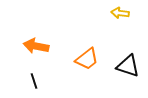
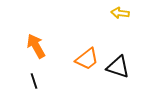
orange arrow: rotated 50 degrees clockwise
black triangle: moved 10 px left, 1 px down
